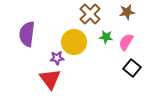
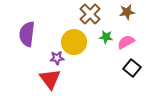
pink semicircle: rotated 30 degrees clockwise
